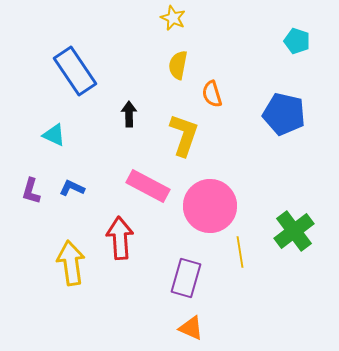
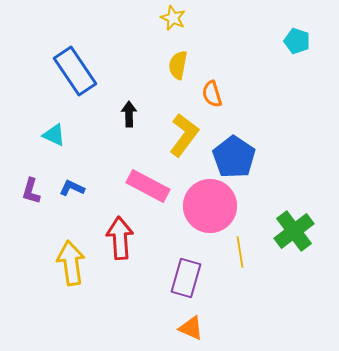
blue pentagon: moved 50 px left, 43 px down; rotated 21 degrees clockwise
yellow L-shape: rotated 18 degrees clockwise
